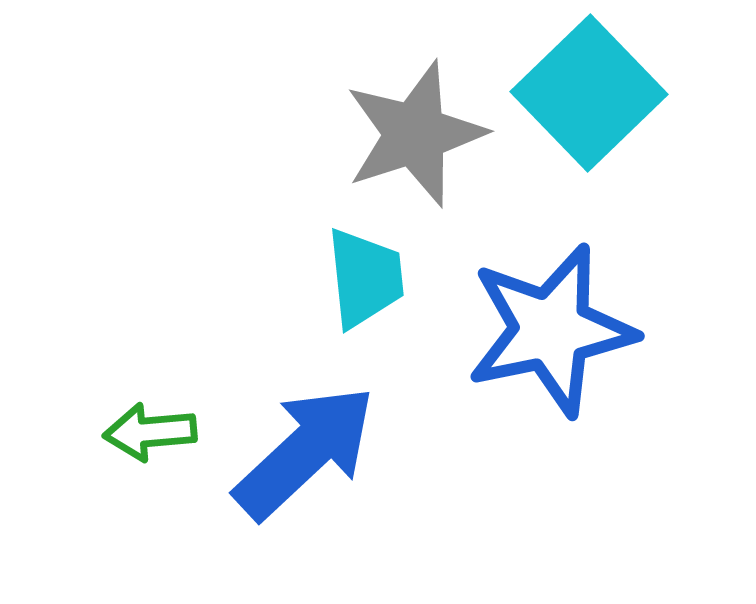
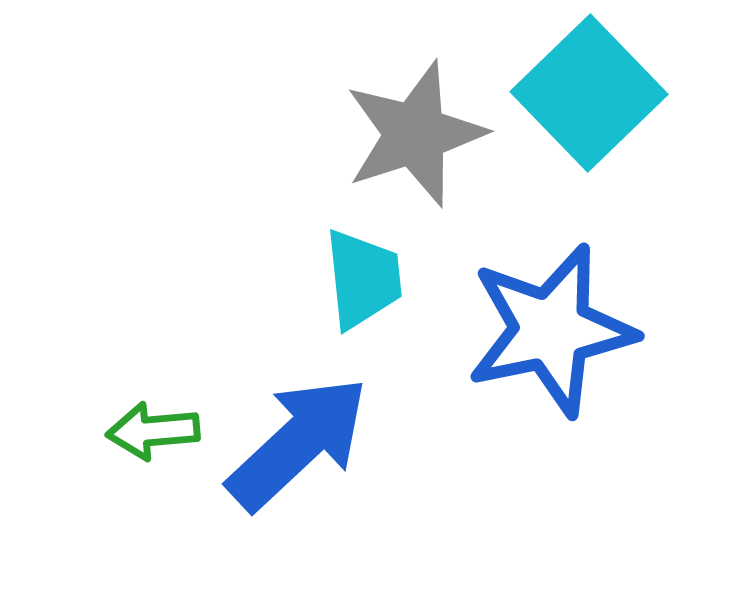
cyan trapezoid: moved 2 px left, 1 px down
green arrow: moved 3 px right, 1 px up
blue arrow: moved 7 px left, 9 px up
